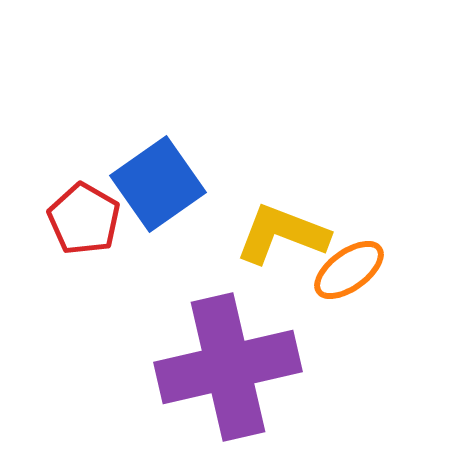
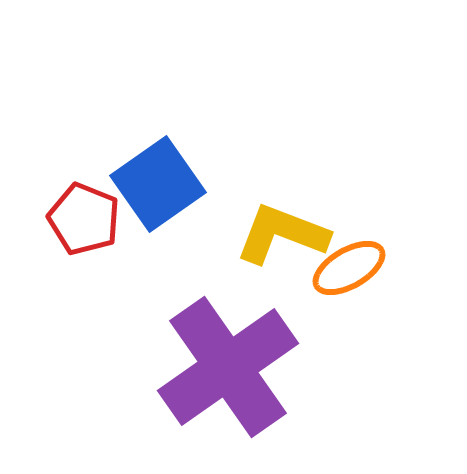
red pentagon: rotated 8 degrees counterclockwise
orange ellipse: moved 2 px up; rotated 6 degrees clockwise
purple cross: rotated 22 degrees counterclockwise
